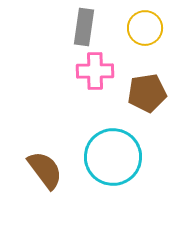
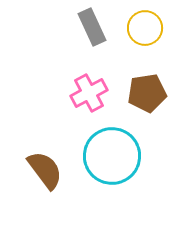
gray rectangle: moved 8 px right; rotated 33 degrees counterclockwise
pink cross: moved 6 px left, 22 px down; rotated 27 degrees counterclockwise
cyan circle: moved 1 px left, 1 px up
